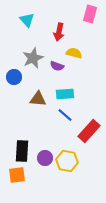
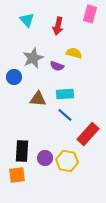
red arrow: moved 1 px left, 6 px up
red rectangle: moved 1 px left, 3 px down
